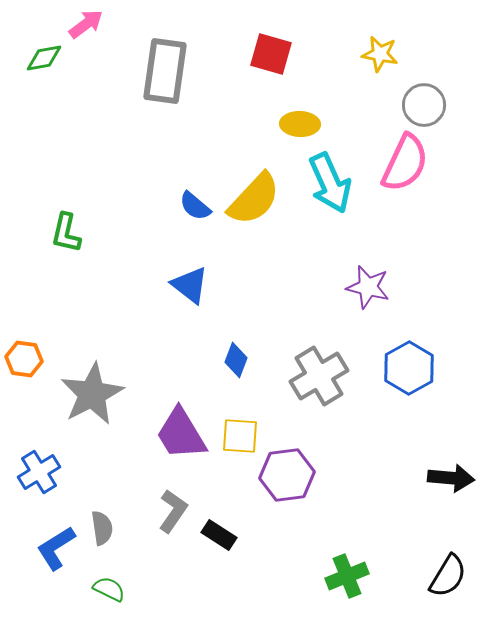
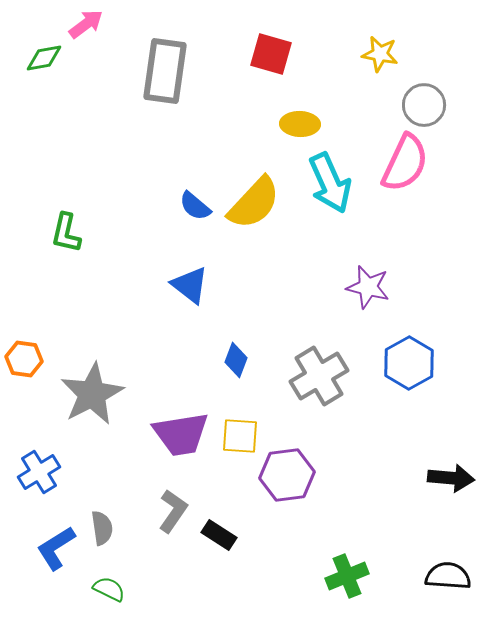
yellow semicircle: moved 4 px down
blue hexagon: moved 5 px up
purple trapezoid: rotated 68 degrees counterclockwise
black semicircle: rotated 117 degrees counterclockwise
